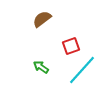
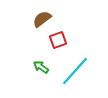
red square: moved 13 px left, 6 px up
cyan line: moved 7 px left, 1 px down
